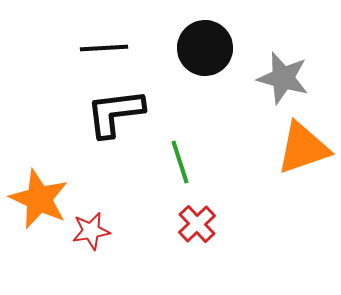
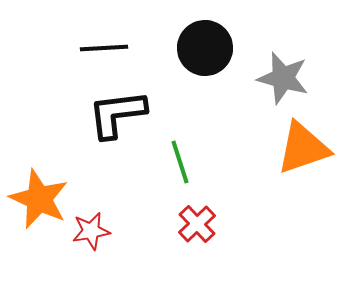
black L-shape: moved 2 px right, 1 px down
